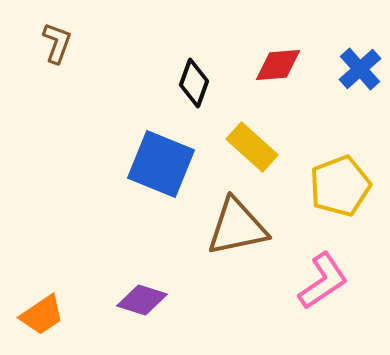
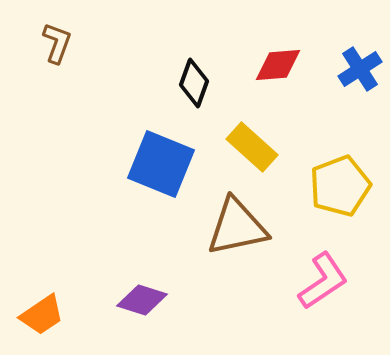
blue cross: rotated 9 degrees clockwise
